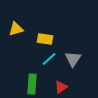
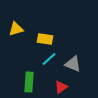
gray triangle: moved 5 px down; rotated 42 degrees counterclockwise
green rectangle: moved 3 px left, 2 px up
